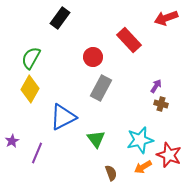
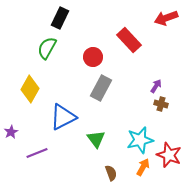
black rectangle: rotated 10 degrees counterclockwise
green semicircle: moved 16 px right, 10 px up
purple star: moved 1 px left, 9 px up
purple line: rotated 45 degrees clockwise
orange arrow: rotated 150 degrees clockwise
